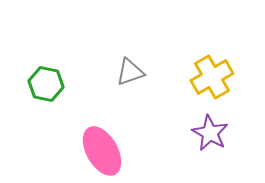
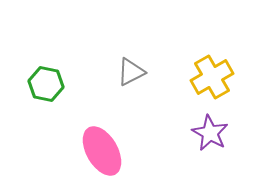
gray triangle: moved 1 px right; rotated 8 degrees counterclockwise
